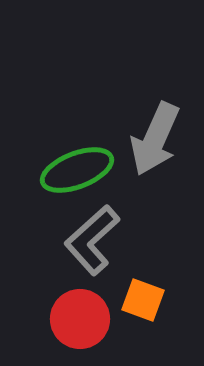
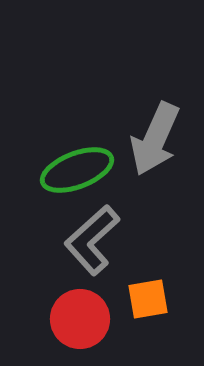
orange square: moved 5 px right, 1 px up; rotated 30 degrees counterclockwise
